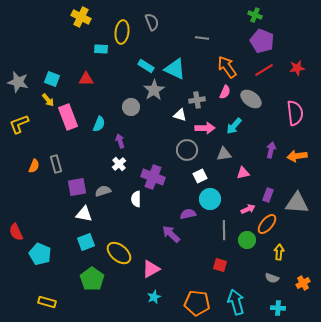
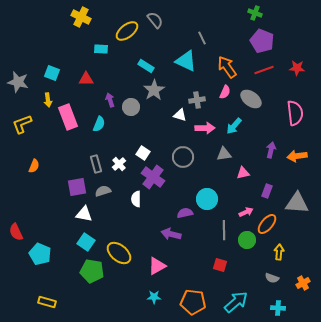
green cross at (255, 15): moved 2 px up
gray semicircle at (152, 22): moved 3 px right, 2 px up; rotated 18 degrees counterclockwise
yellow ellipse at (122, 32): moved 5 px right, 1 px up; rotated 45 degrees clockwise
gray line at (202, 38): rotated 56 degrees clockwise
red star at (297, 68): rotated 14 degrees clockwise
cyan triangle at (175, 69): moved 11 px right, 8 px up
red line at (264, 70): rotated 12 degrees clockwise
cyan square at (52, 79): moved 6 px up
yellow arrow at (48, 100): rotated 32 degrees clockwise
yellow L-shape at (19, 124): moved 3 px right
purple arrow at (120, 141): moved 10 px left, 41 px up
gray circle at (187, 150): moved 4 px left, 7 px down
gray rectangle at (56, 164): moved 40 px right
white square at (200, 176): moved 57 px left, 23 px up; rotated 32 degrees counterclockwise
purple cross at (153, 177): rotated 15 degrees clockwise
purple rectangle at (268, 195): moved 1 px left, 4 px up
cyan circle at (210, 199): moved 3 px left
pink arrow at (248, 209): moved 2 px left, 3 px down
purple semicircle at (188, 214): moved 3 px left, 1 px up
purple arrow at (171, 234): rotated 30 degrees counterclockwise
cyan square at (86, 242): rotated 36 degrees counterclockwise
pink triangle at (151, 269): moved 6 px right, 3 px up
green pentagon at (92, 279): moved 8 px up; rotated 25 degrees counterclockwise
cyan star at (154, 297): rotated 24 degrees clockwise
cyan arrow at (236, 302): rotated 65 degrees clockwise
orange pentagon at (197, 303): moved 4 px left, 1 px up
